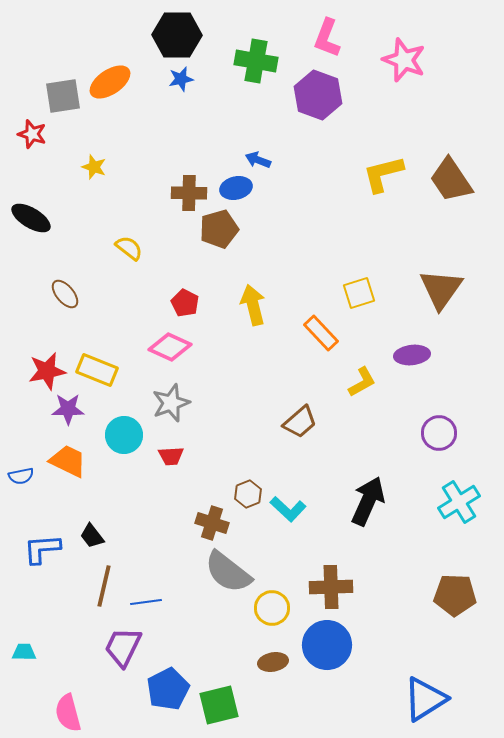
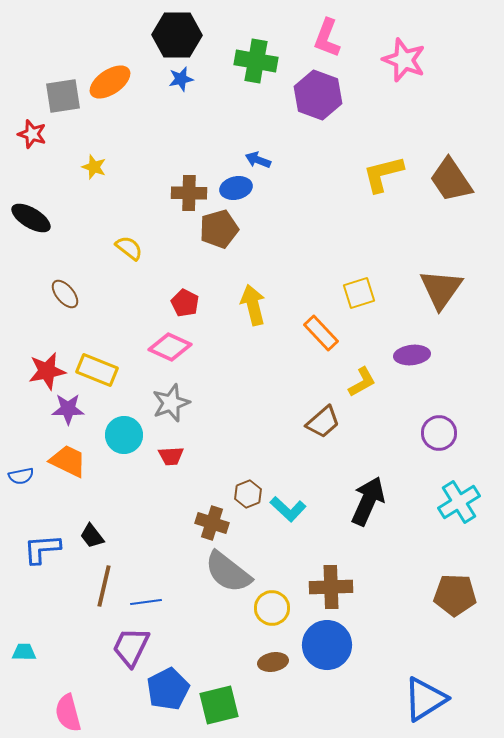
brown trapezoid at (300, 422): moved 23 px right
purple trapezoid at (123, 647): moved 8 px right
